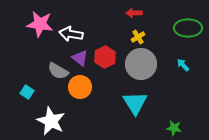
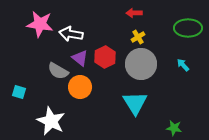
cyan square: moved 8 px left; rotated 16 degrees counterclockwise
